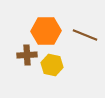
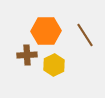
brown line: rotated 35 degrees clockwise
yellow hexagon: moved 2 px right; rotated 20 degrees clockwise
